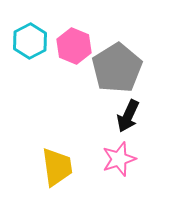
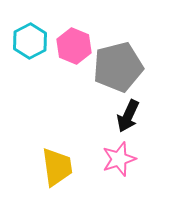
gray pentagon: moved 1 px right, 1 px up; rotated 18 degrees clockwise
